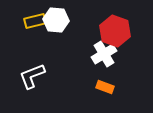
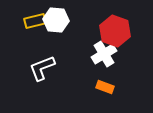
white L-shape: moved 10 px right, 8 px up
